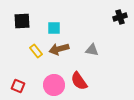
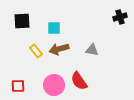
red square: rotated 24 degrees counterclockwise
